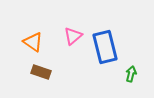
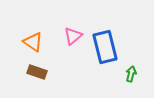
brown rectangle: moved 4 px left
